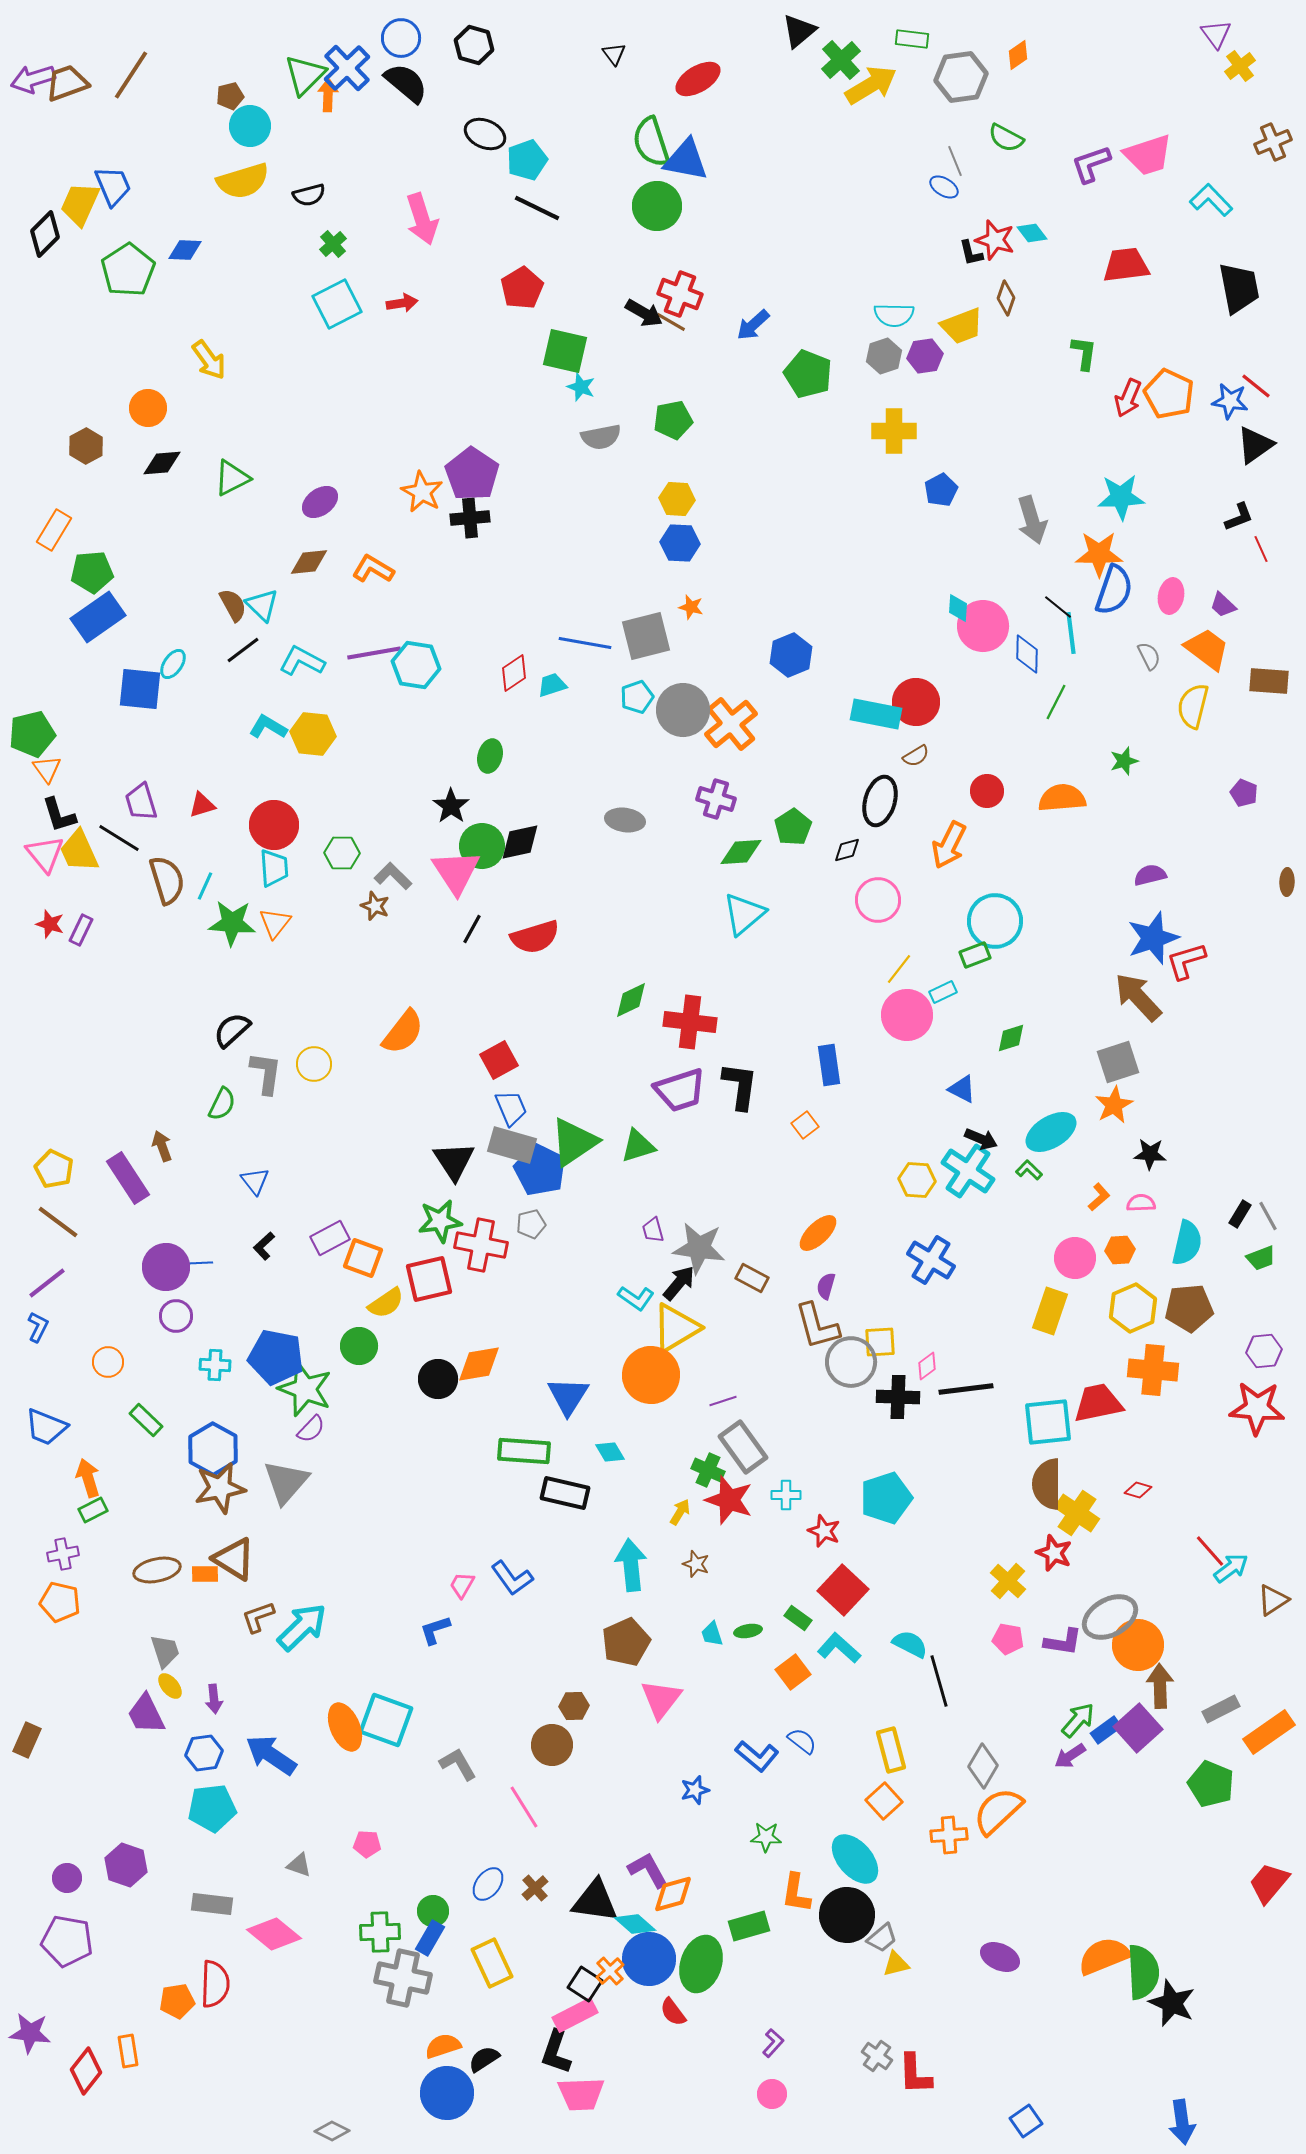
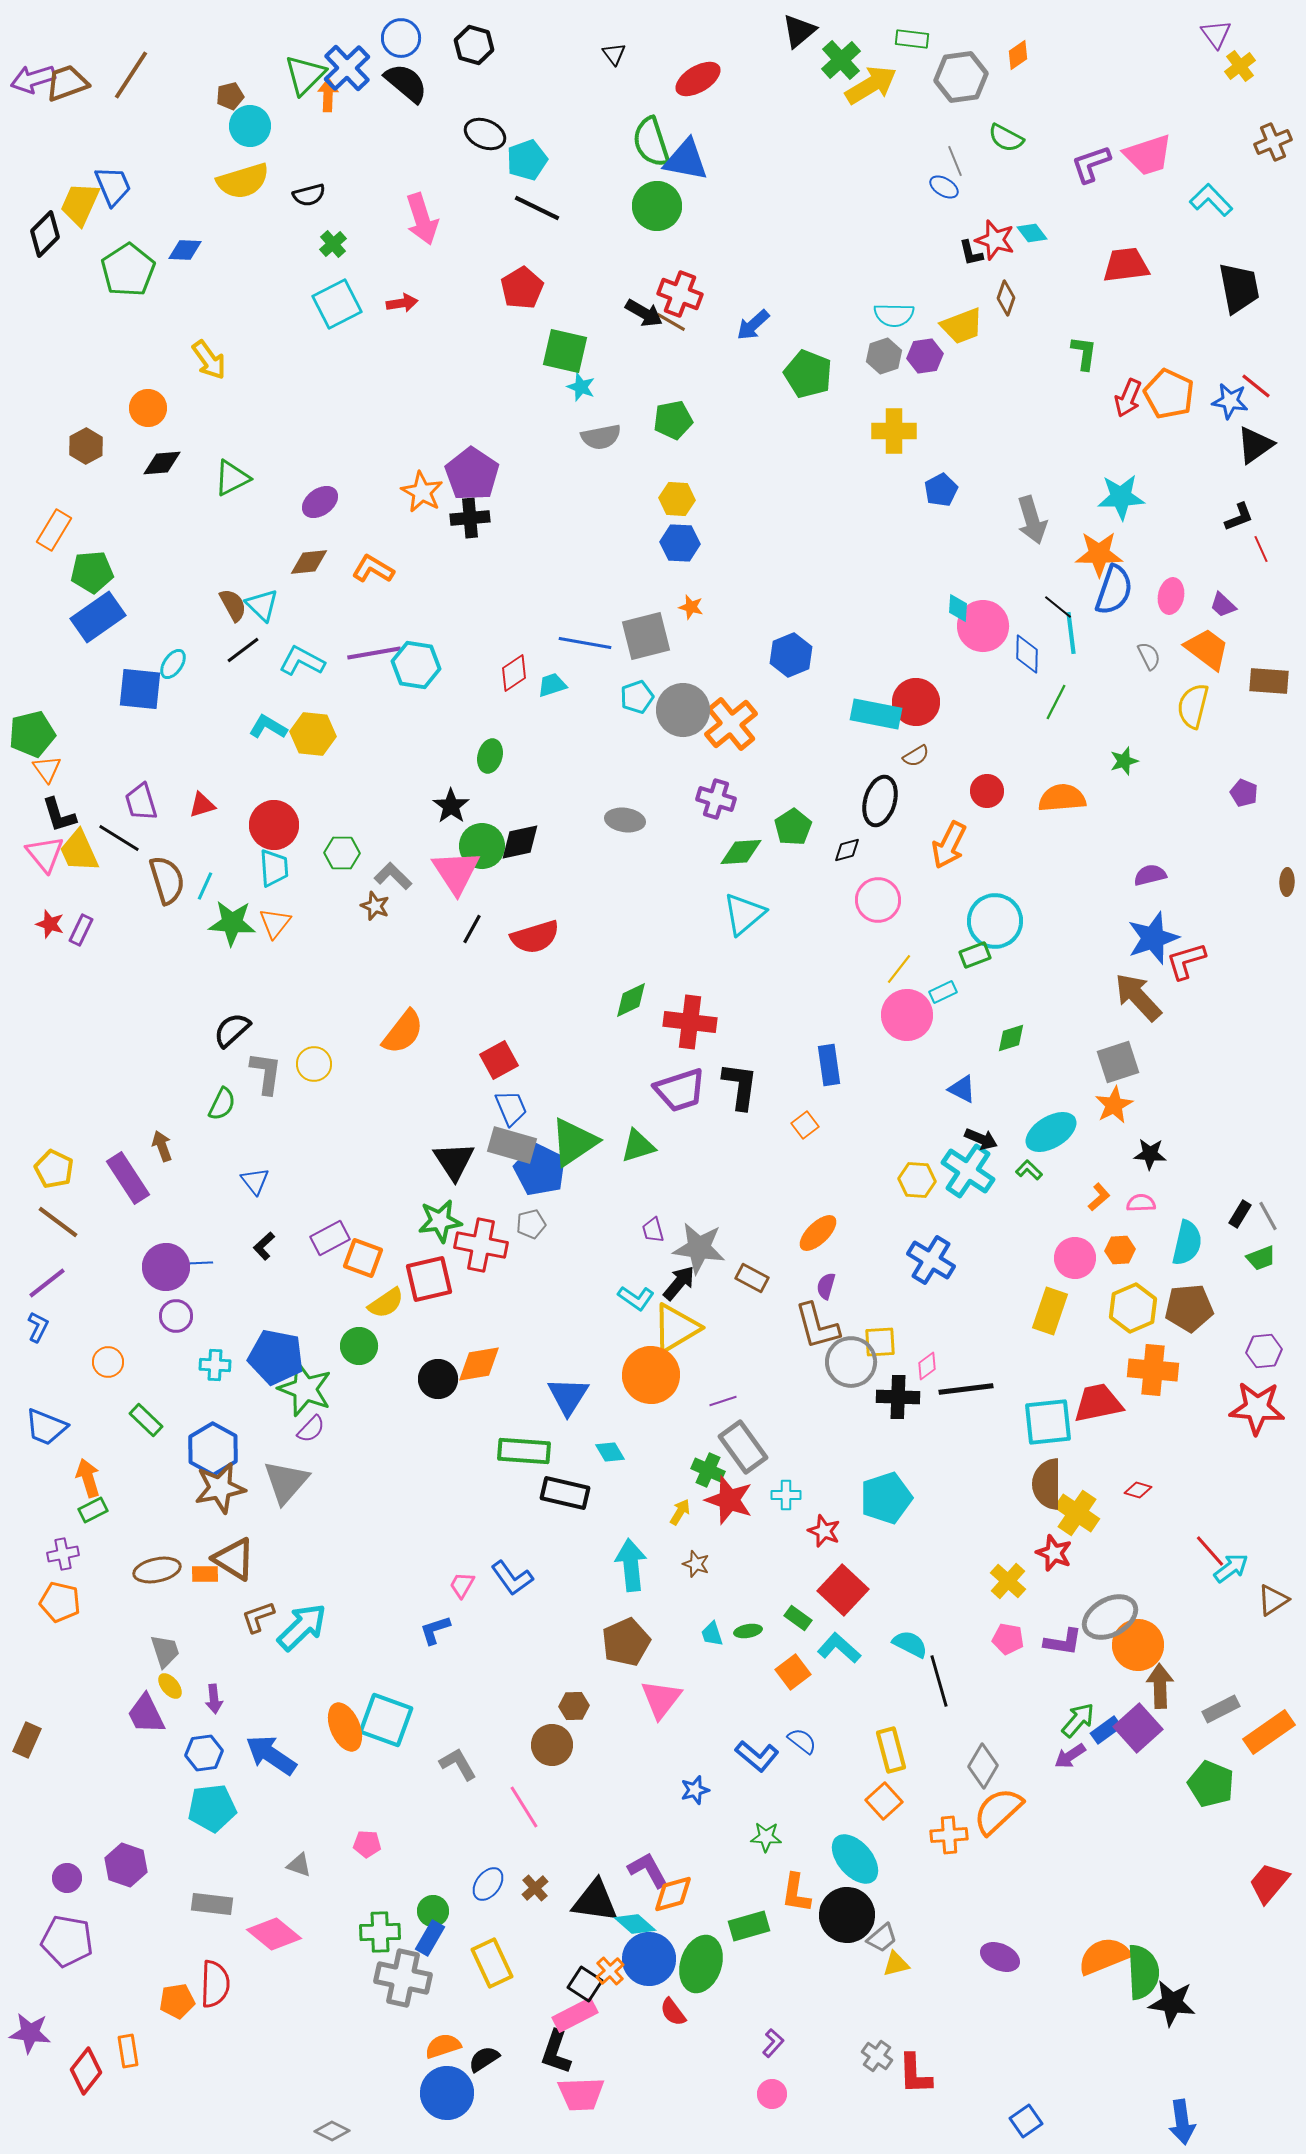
black star at (1172, 2003): rotated 15 degrees counterclockwise
